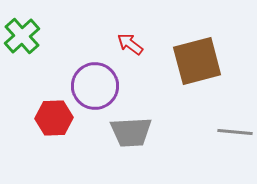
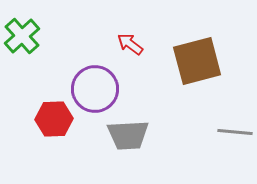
purple circle: moved 3 px down
red hexagon: moved 1 px down
gray trapezoid: moved 3 px left, 3 px down
